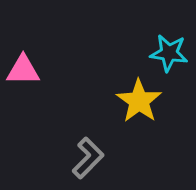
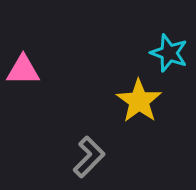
cyan star: rotated 12 degrees clockwise
gray L-shape: moved 1 px right, 1 px up
